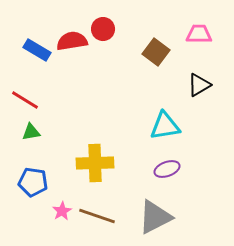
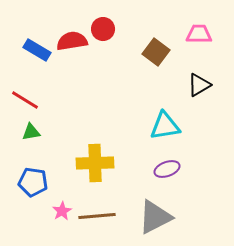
brown line: rotated 24 degrees counterclockwise
